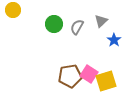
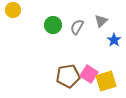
green circle: moved 1 px left, 1 px down
brown pentagon: moved 2 px left
